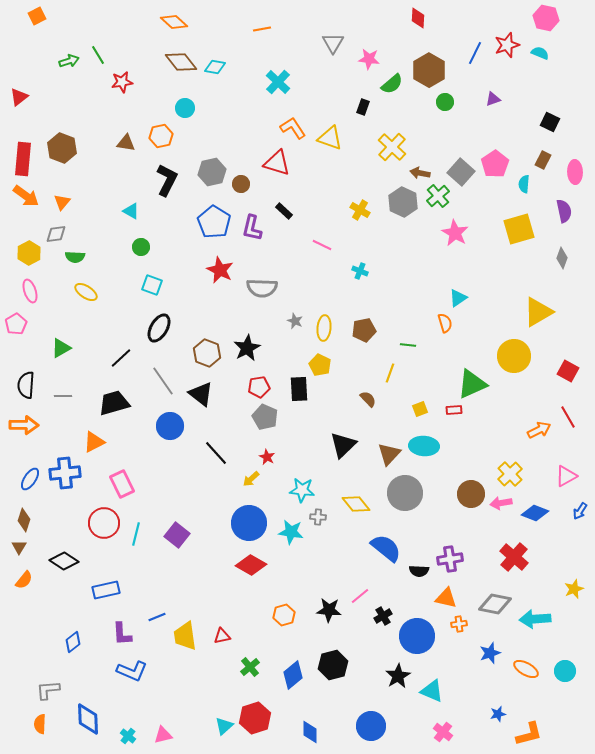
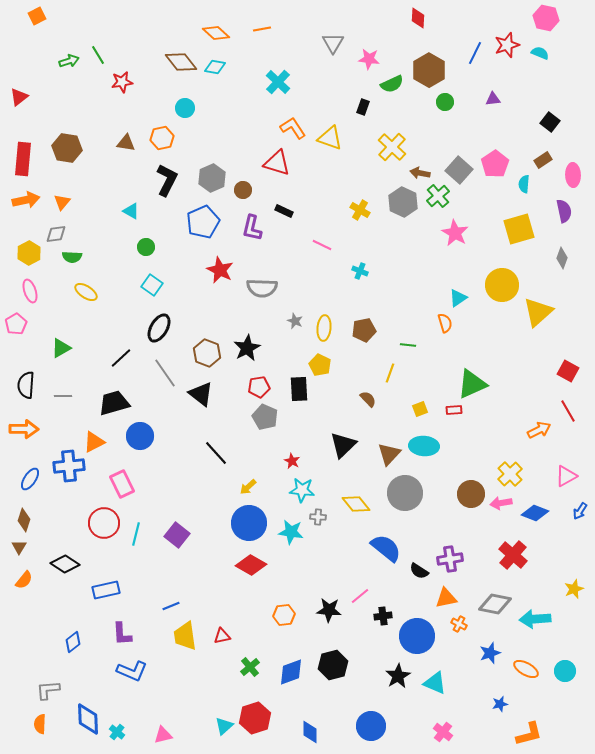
orange diamond at (174, 22): moved 42 px right, 11 px down
green semicircle at (392, 84): rotated 15 degrees clockwise
purple triangle at (493, 99): rotated 14 degrees clockwise
black square at (550, 122): rotated 12 degrees clockwise
orange hexagon at (161, 136): moved 1 px right, 2 px down
brown hexagon at (62, 148): moved 5 px right; rotated 12 degrees counterclockwise
brown rectangle at (543, 160): rotated 30 degrees clockwise
gray hexagon at (212, 172): moved 6 px down; rotated 12 degrees counterclockwise
gray square at (461, 172): moved 2 px left, 2 px up
pink ellipse at (575, 172): moved 2 px left, 3 px down
brown circle at (241, 184): moved 2 px right, 6 px down
orange arrow at (26, 196): moved 4 px down; rotated 48 degrees counterclockwise
black rectangle at (284, 211): rotated 18 degrees counterclockwise
blue pentagon at (214, 222): moved 11 px left; rotated 16 degrees clockwise
green circle at (141, 247): moved 5 px right
green semicircle at (75, 257): moved 3 px left
cyan square at (152, 285): rotated 15 degrees clockwise
yellow triangle at (538, 312): rotated 12 degrees counterclockwise
yellow circle at (514, 356): moved 12 px left, 71 px up
gray line at (163, 381): moved 2 px right, 8 px up
red line at (568, 417): moved 6 px up
orange arrow at (24, 425): moved 4 px down
blue circle at (170, 426): moved 30 px left, 10 px down
red star at (267, 457): moved 25 px right, 4 px down
blue cross at (65, 473): moved 4 px right, 7 px up
yellow arrow at (251, 479): moved 3 px left, 8 px down
red cross at (514, 557): moved 1 px left, 2 px up
black diamond at (64, 561): moved 1 px right, 3 px down
black semicircle at (419, 571): rotated 30 degrees clockwise
orange triangle at (446, 598): rotated 25 degrees counterclockwise
orange hexagon at (284, 615): rotated 10 degrees clockwise
black cross at (383, 616): rotated 24 degrees clockwise
blue line at (157, 617): moved 14 px right, 11 px up
orange cross at (459, 624): rotated 35 degrees clockwise
blue diamond at (293, 675): moved 2 px left, 3 px up; rotated 20 degrees clockwise
cyan triangle at (432, 691): moved 3 px right, 8 px up
blue star at (498, 714): moved 2 px right, 10 px up
cyan cross at (128, 736): moved 11 px left, 4 px up
